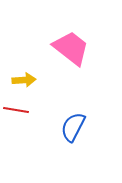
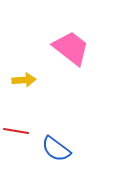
red line: moved 21 px down
blue semicircle: moved 17 px left, 22 px down; rotated 80 degrees counterclockwise
